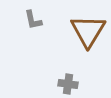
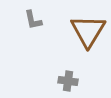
gray cross: moved 3 px up
